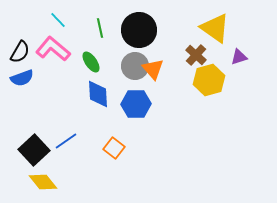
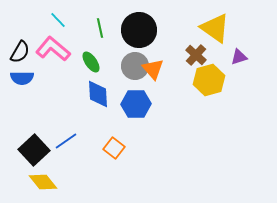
blue semicircle: rotated 20 degrees clockwise
